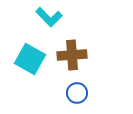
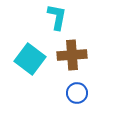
cyan L-shape: moved 8 px right; rotated 124 degrees counterclockwise
cyan square: rotated 8 degrees clockwise
